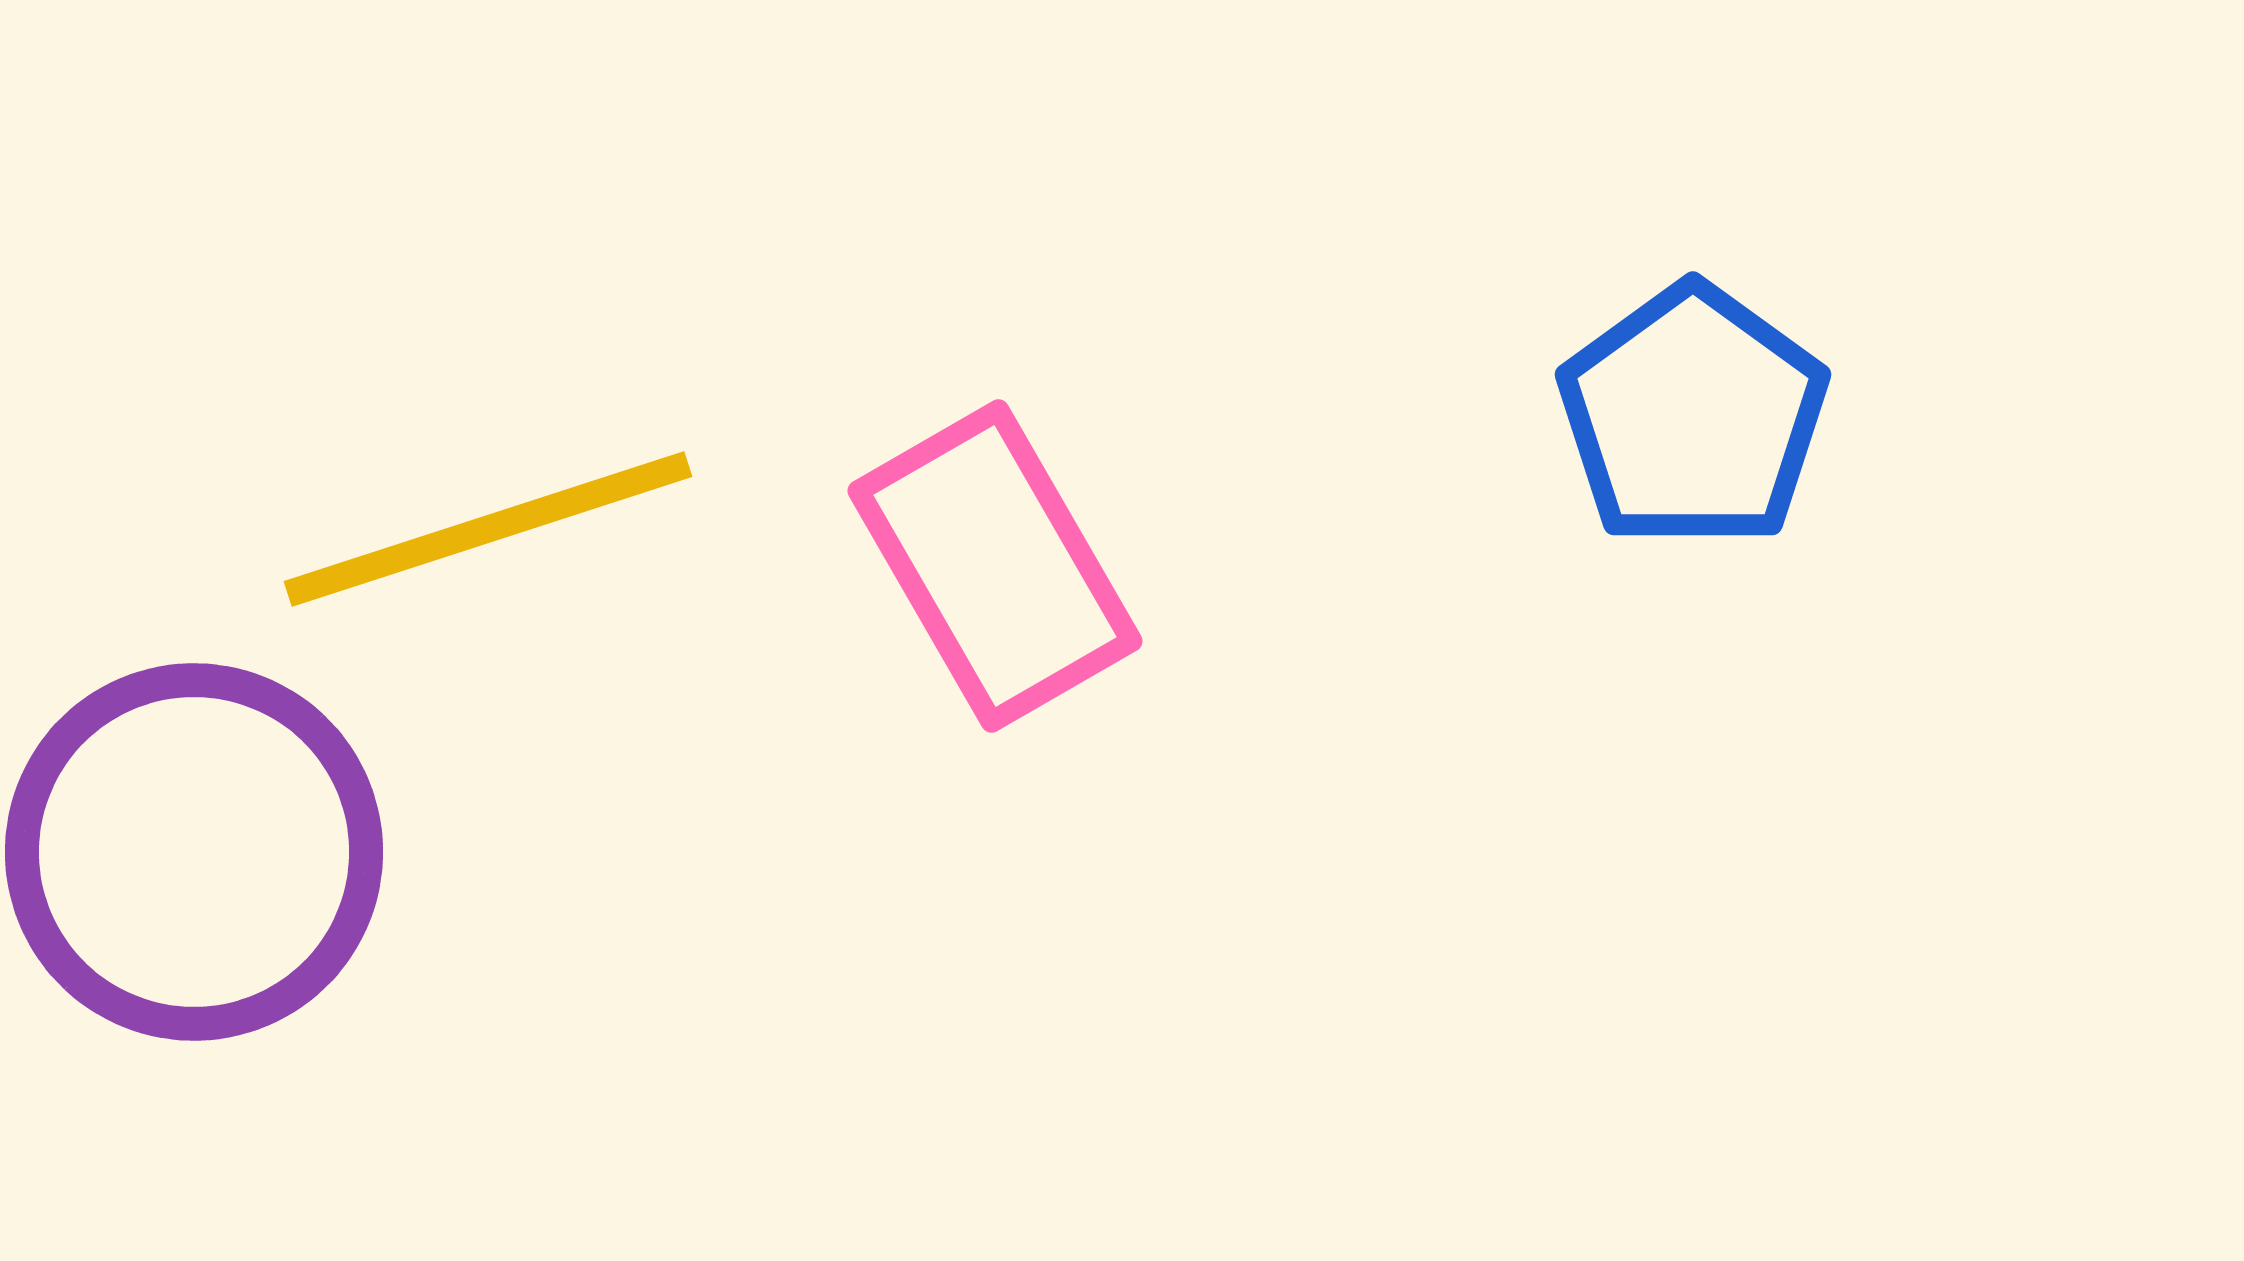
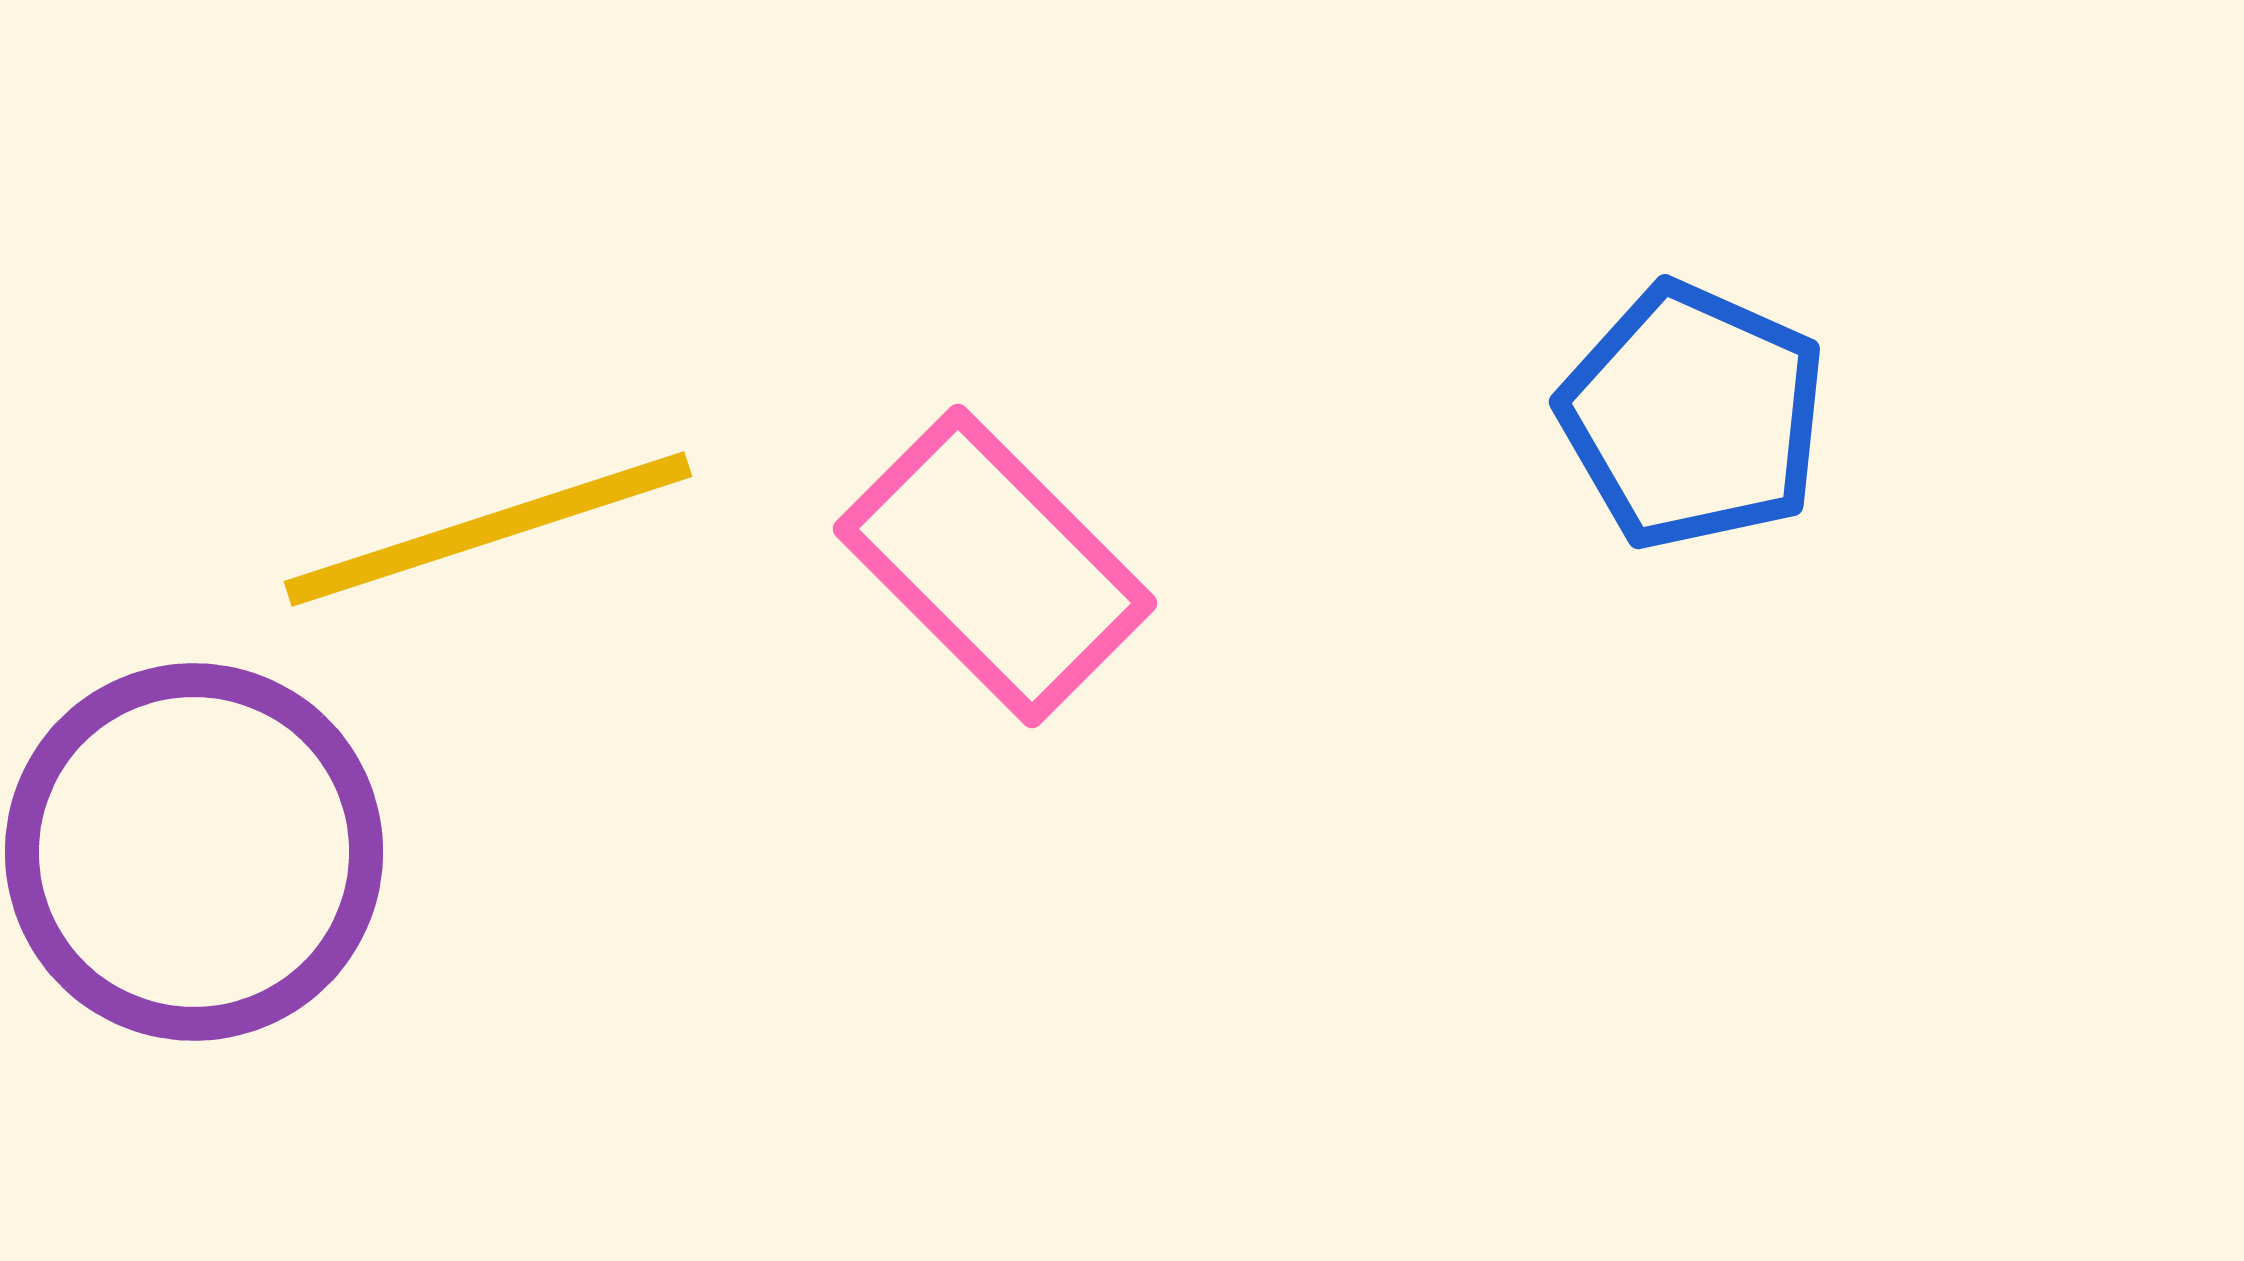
blue pentagon: rotated 12 degrees counterclockwise
pink rectangle: rotated 15 degrees counterclockwise
